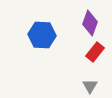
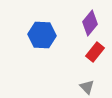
purple diamond: rotated 20 degrees clockwise
gray triangle: moved 3 px left, 1 px down; rotated 14 degrees counterclockwise
